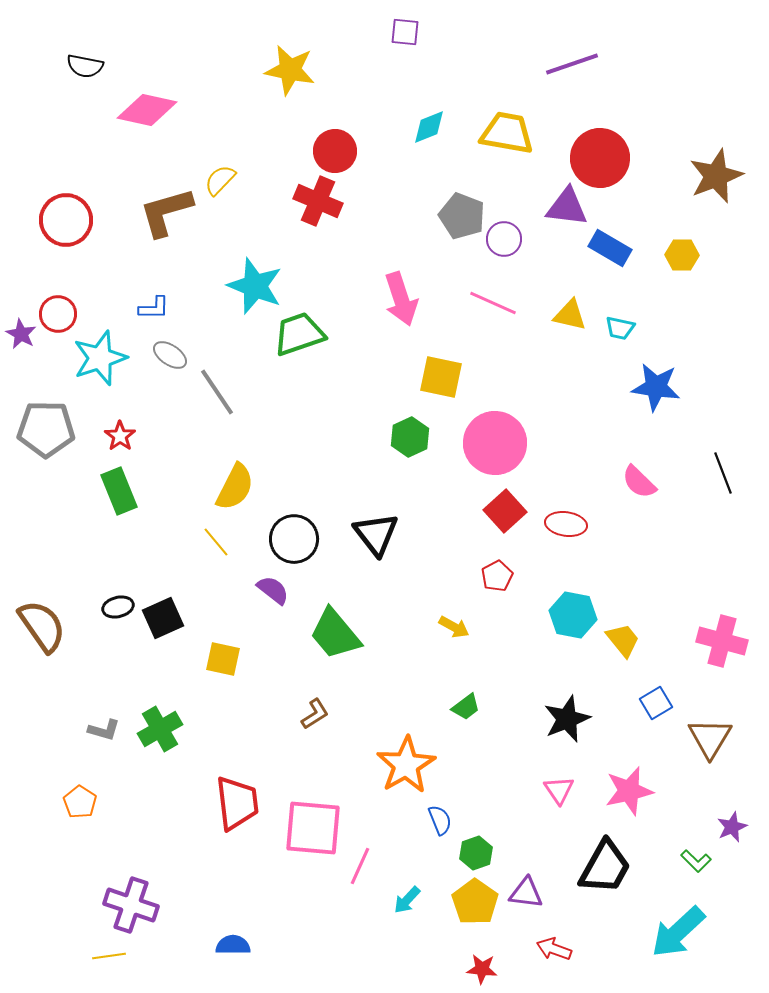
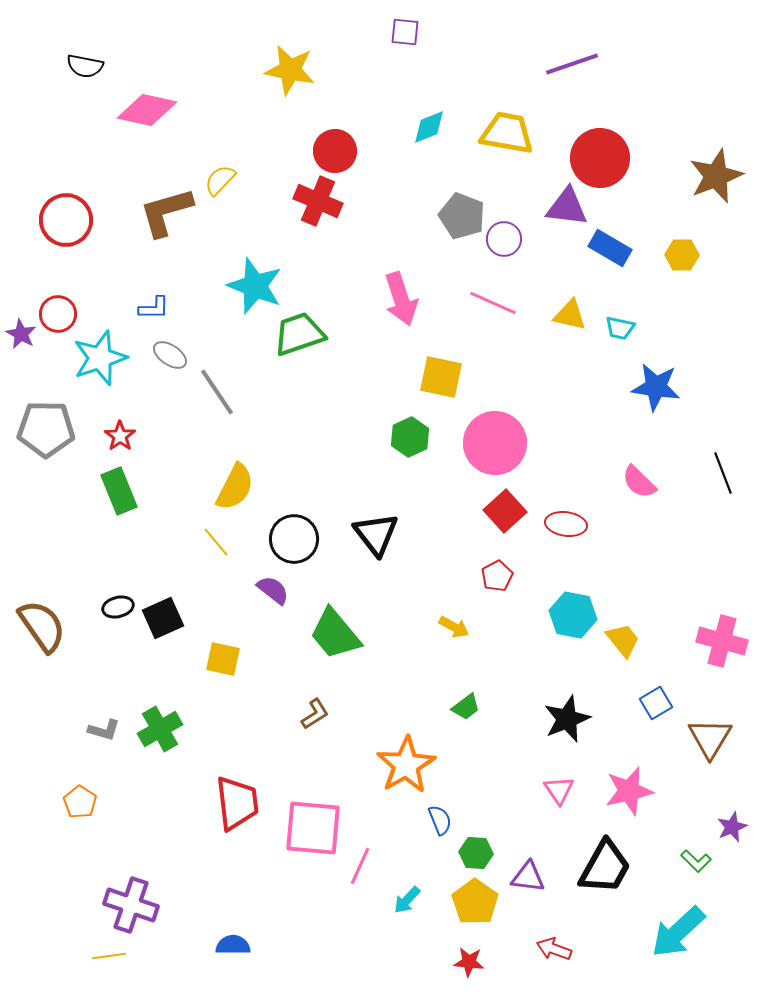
green hexagon at (476, 853): rotated 24 degrees clockwise
purple triangle at (526, 893): moved 2 px right, 16 px up
red star at (482, 969): moved 13 px left, 7 px up
